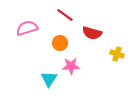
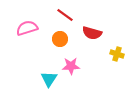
orange circle: moved 4 px up
